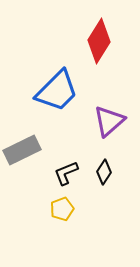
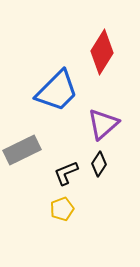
red diamond: moved 3 px right, 11 px down
purple triangle: moved 6 px left, 3 px down
black diamond: moved 5 px left, 8 px up
